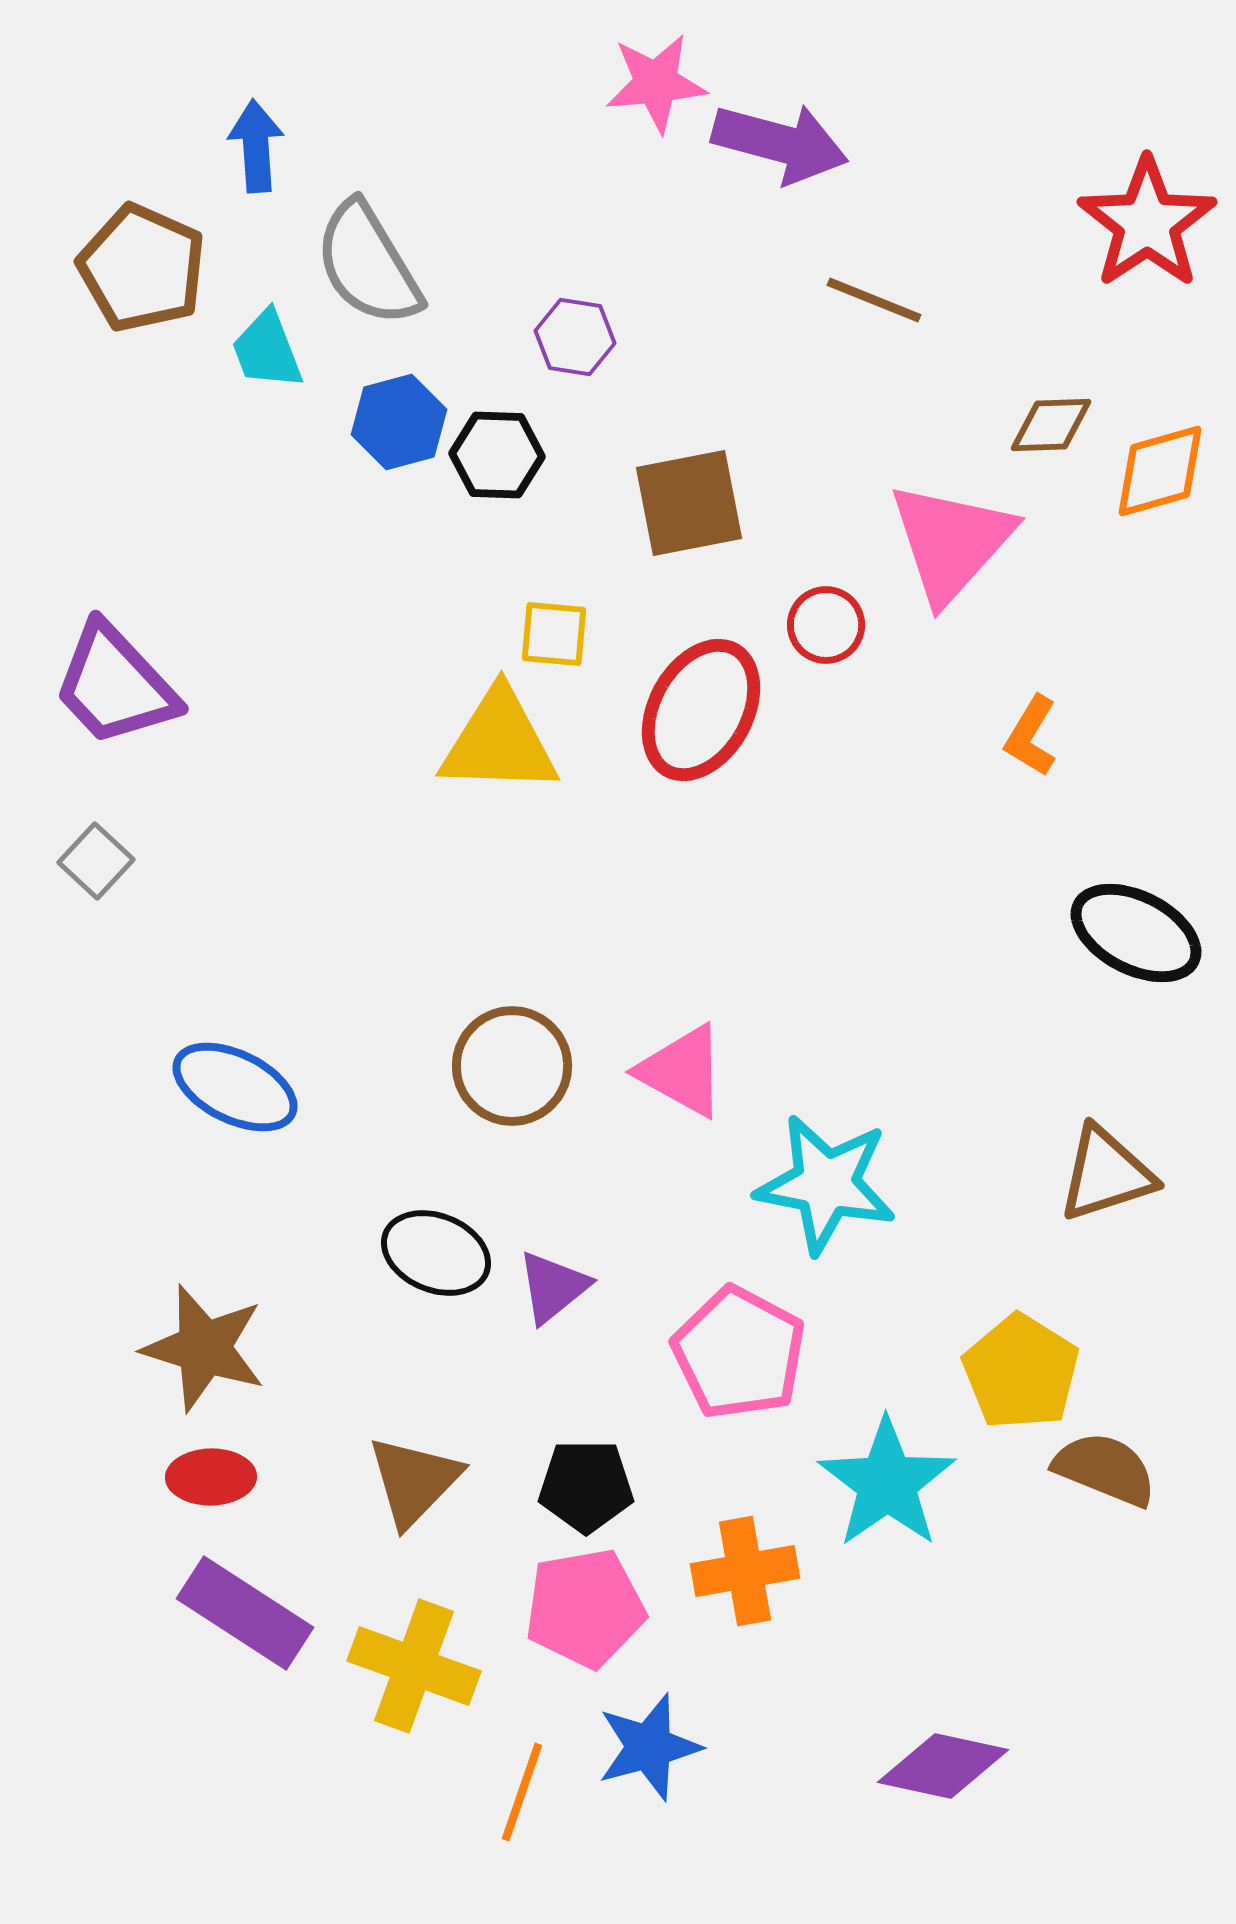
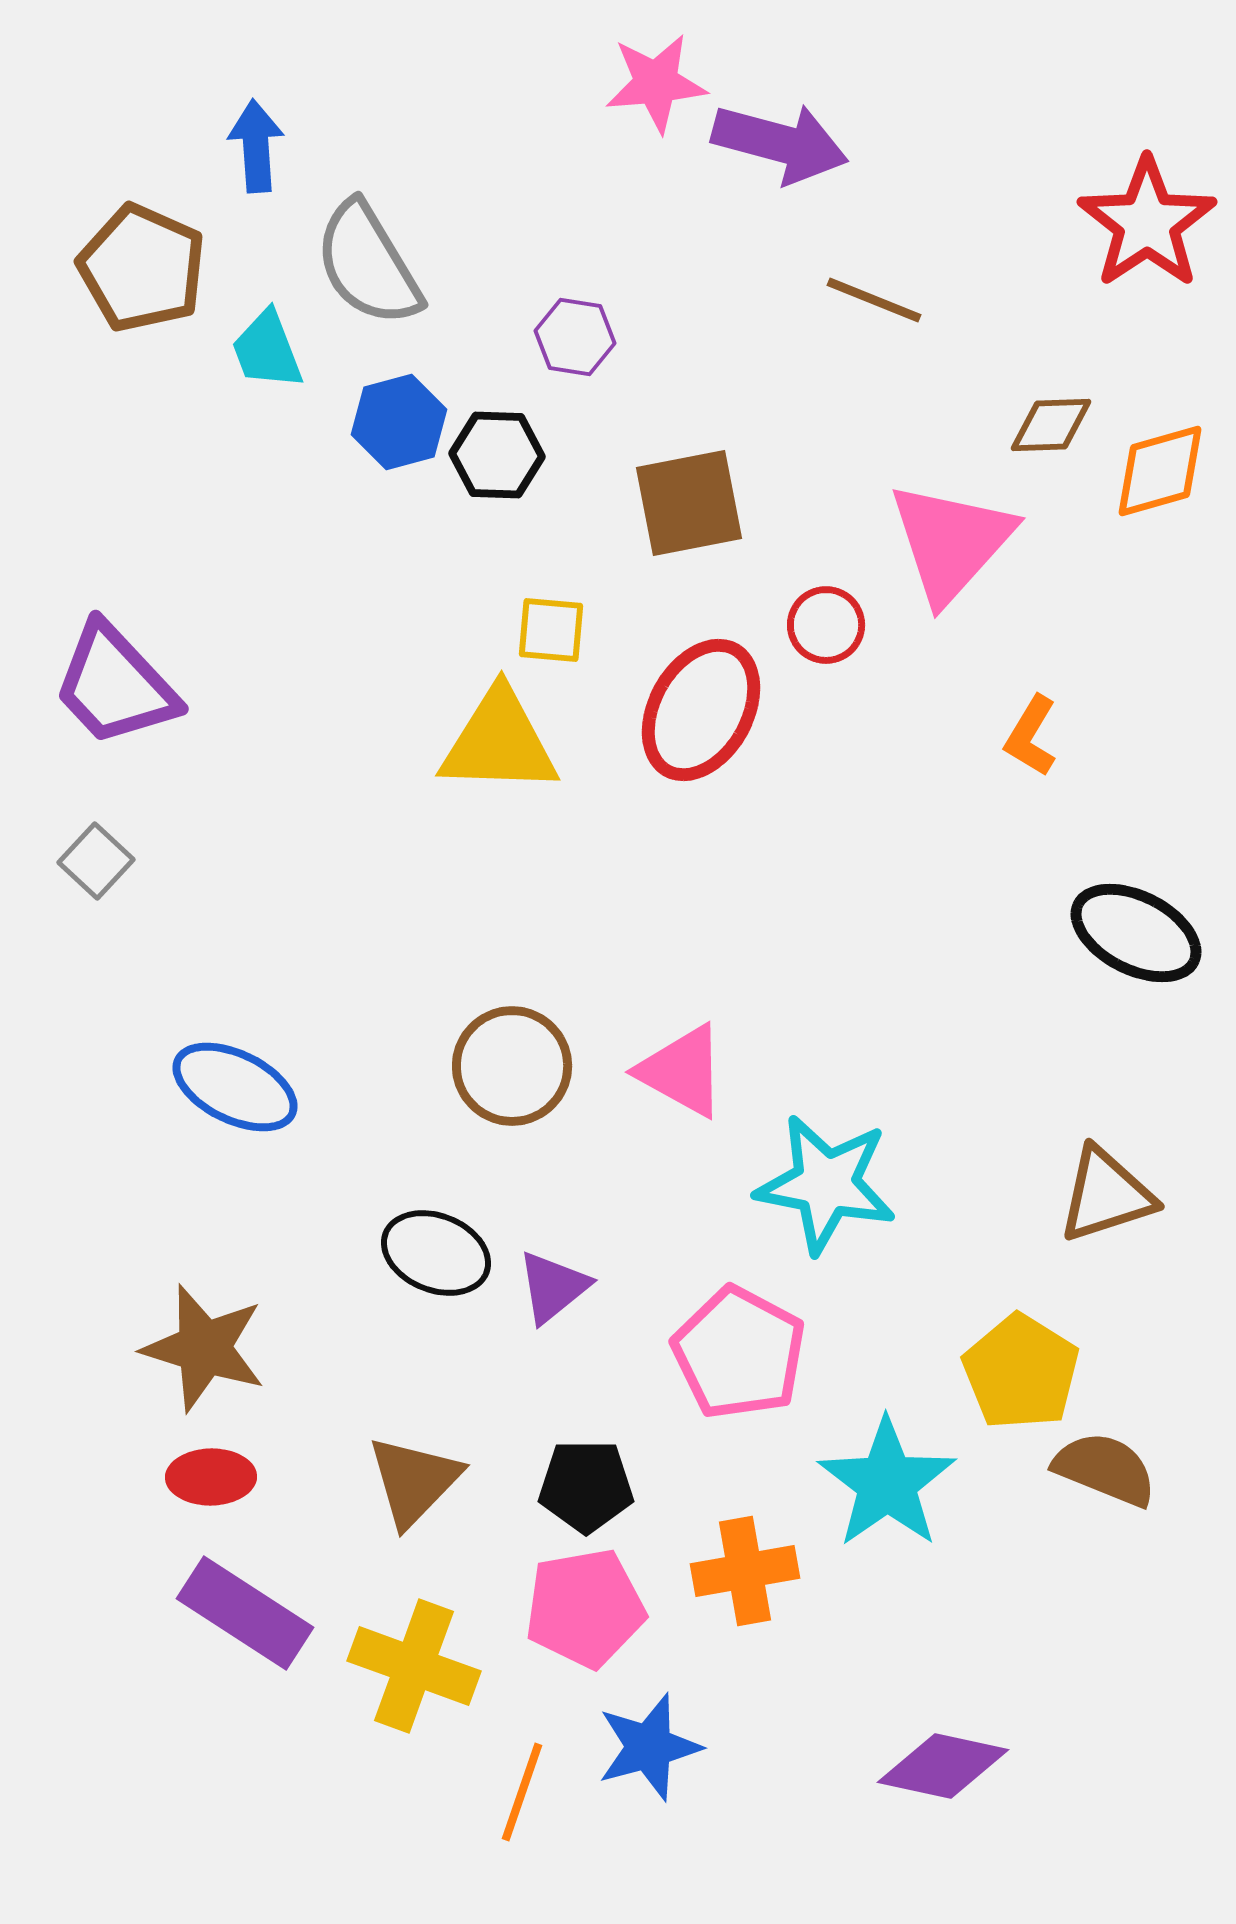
yellow square at (554, 634): moved 3 px left, 4 px up
brown triangle at (1106, 1174): moved 21 px down
